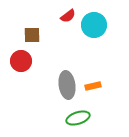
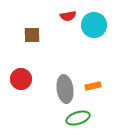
red semicircle: rotated 28 degrees clockwise
red circle: moved 18 px down
gray ellipse: moved 2 px left, 4 px down
